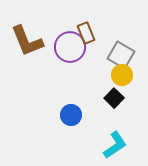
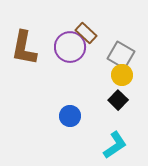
brown rectangle: rotated 25 degrees counterclockwise
brown L-shape: moved 3 px left, 7 px down; rotated 33 degrees clockwise
black square: moved 4 px right, 2 px down
blue circle: moved 1 px left, 1 px down
